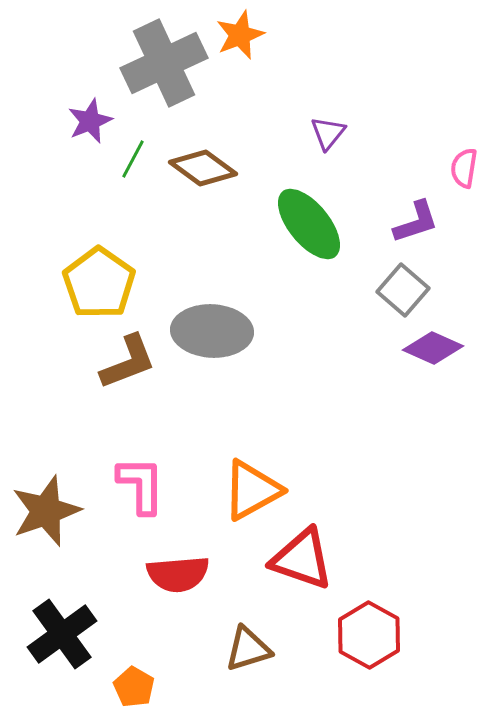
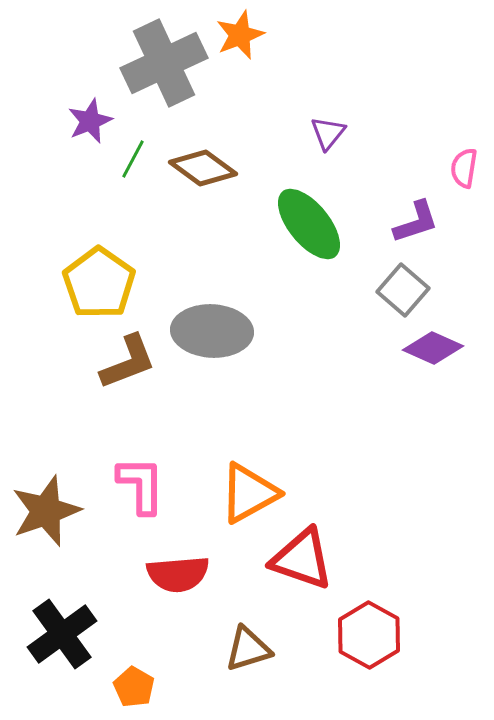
orange triangle: moved 3 px left, 3 px down
